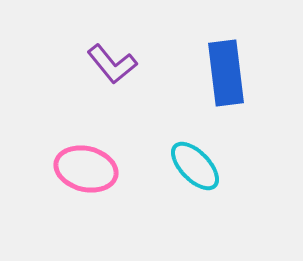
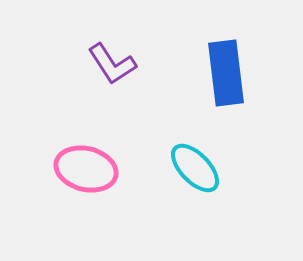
purple L-shape: rotated 6 degrees clockwise
cyan ellipse: moved 2 px down
